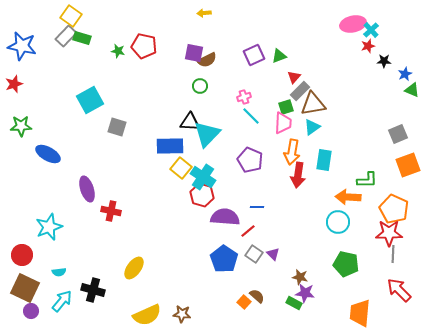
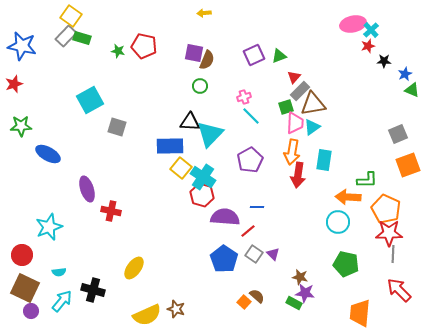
brown semicircle at (207, 60): rotated 42 degrees counterclockwise
pink trapezoid at (283, 123): moved 12 px right
cyan triangle at (207, 134): moved 3 px right
purple pentagon at (250, 160): rotated 20 degrees clockwise
orange pentagon at (394, 209): moved 8 px left
brown star at (182, 314): moved 6 px left, 5 px up; rotated 12 degrees clockwise
